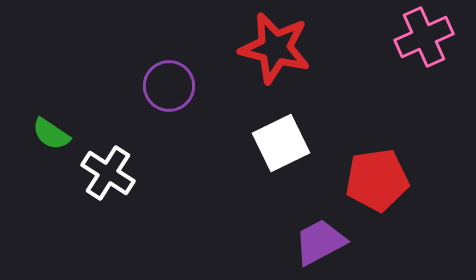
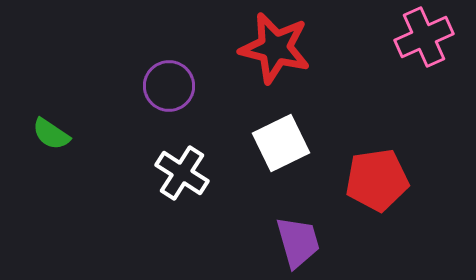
white cross: moved 74 px right
purple trapezoid: moved 22 px left; rotated 102 degrees clockwise
